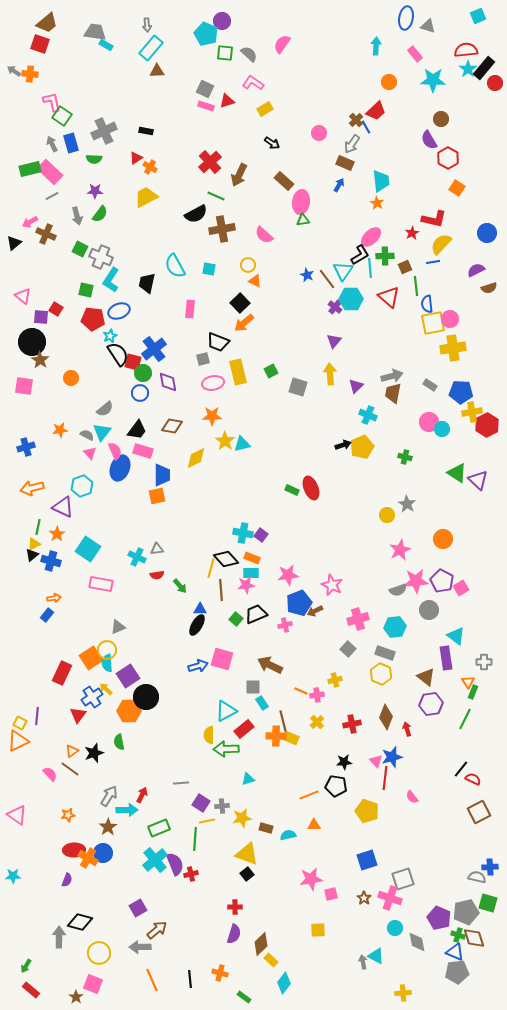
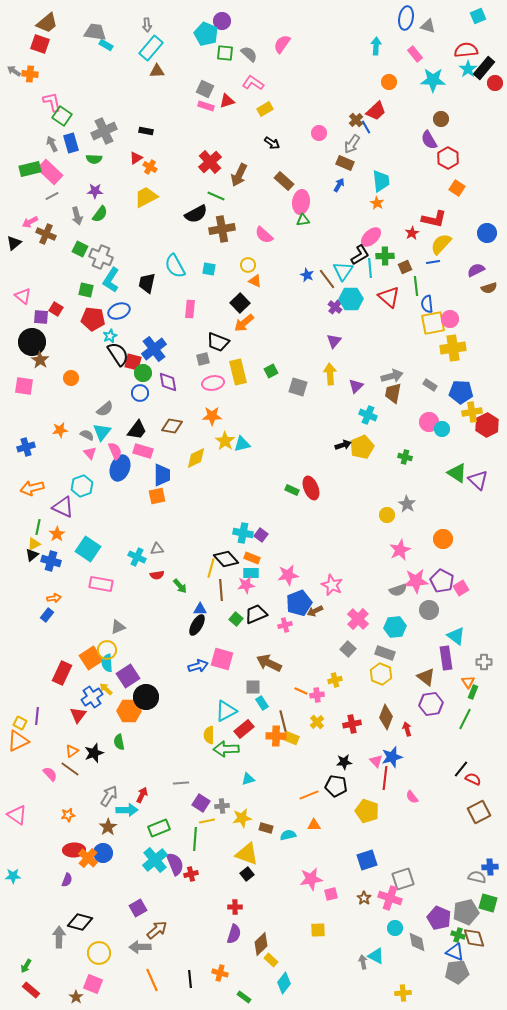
pink cross at (358, 619): rotated 30 degrees counterclockwise
brown arrow at (270, 665): moved 1 px left, 2 px up
orange cross at (88, 858): rotated 12 degrees clockwise
